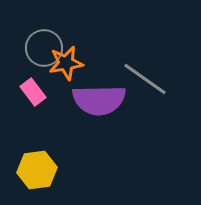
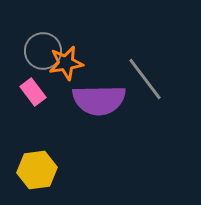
gray circle: moved 1 px left, 3 px down
gray line: rotated 18 degrees clockwise
